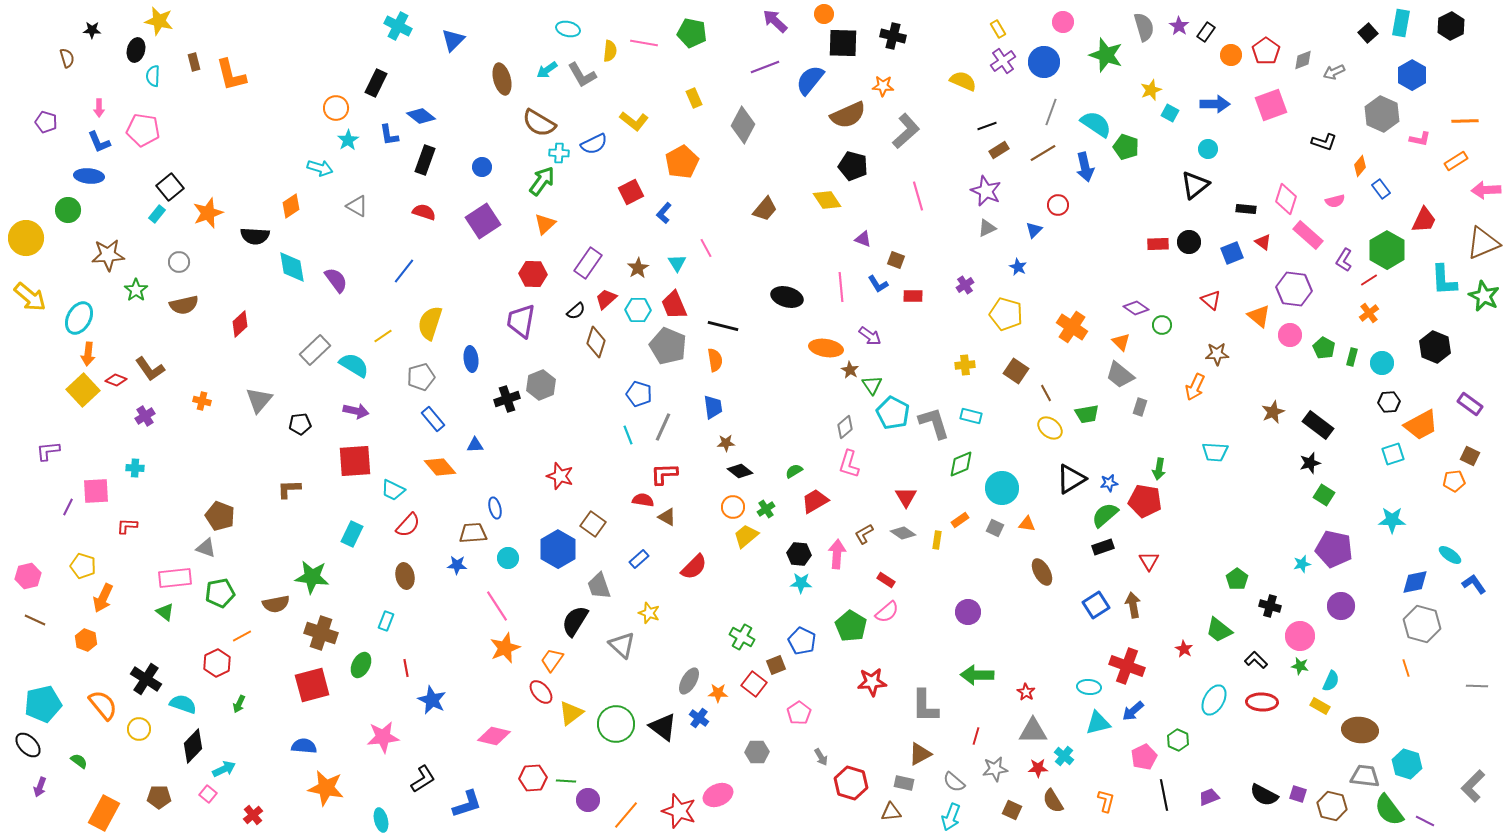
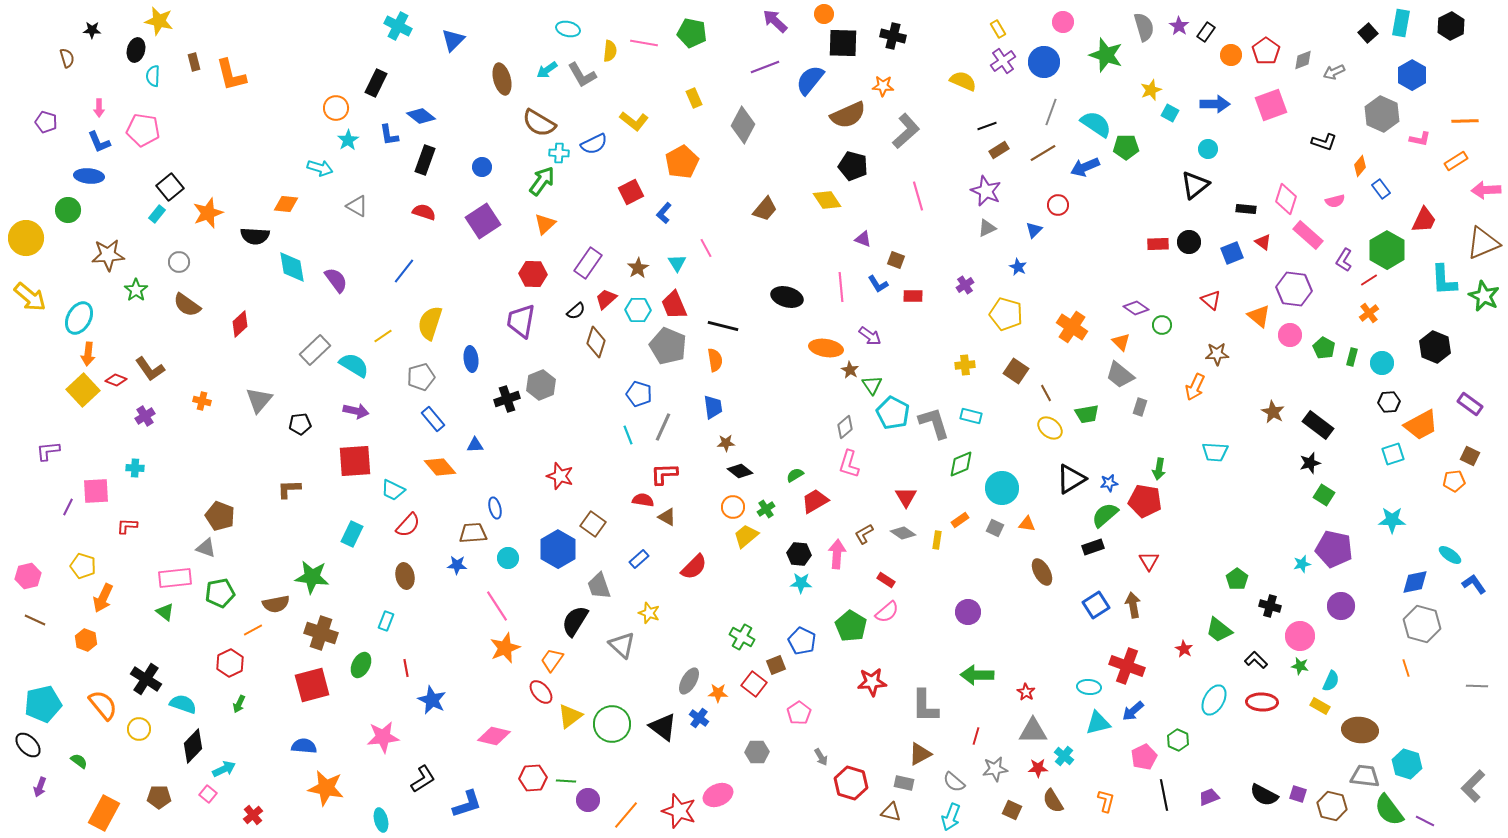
green pentagon at (1126, 147): rotated 20 degrees counterclockwise
blue arrow at (1085, 167): rotated 80 degrees clockwise
orange diamond at (291, 206): moved 5 px left, 2 px up; rotated 40 degrees clockwise
brown semicircle at (184, 305): moved 3 px right; rotated 48 degrees clockwise
brown star at (1273, 412): rotated 20 degrees counterclockwise
green semicircle at (794, 471): moved 1 px right, 4 px down
black rectangle at (1103, 547): moved 10 px left
orange line at (242, 636): moved 11 px right, 6 px up
red hexagon at (217, 663): moved 13 px right
yellow triangle at (571, 713): moved 1 px left, 3 px down
green circle at (616, 724): moved 4 px left
brown triangle at (891, 812): rotated 20 degrees clockwise
